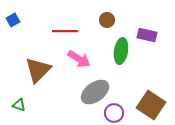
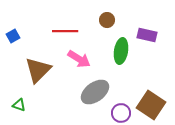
blue square: moved 16 px down
purple circle: moved 7 px right
